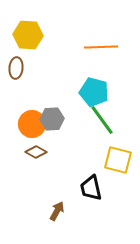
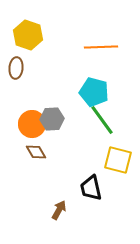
yellow hexagon: rotated 16 degrees clockwise
brown diamond: rotated 30 degrees clockwise
brown arrow: moved 2 px right, 1 px up
